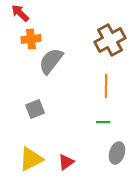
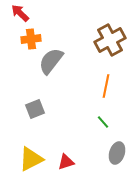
orange line: rotated 10 degrees clockwise
green line: rotated 48 degrees clockwise
red triangle: rotated 18 degrees clockwise
